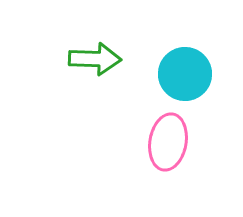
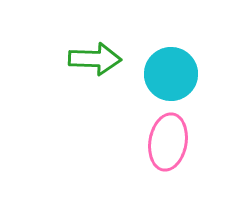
cyan circle: moved 14 px left
